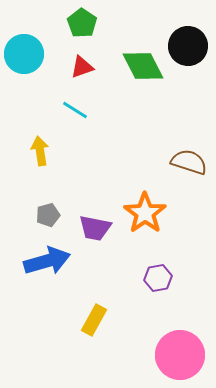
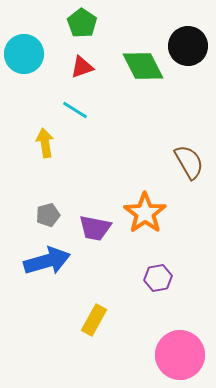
yellow arrow: moved 5 px right, 8 px up
brown semicircle: rotated 42 degrees clockwise
